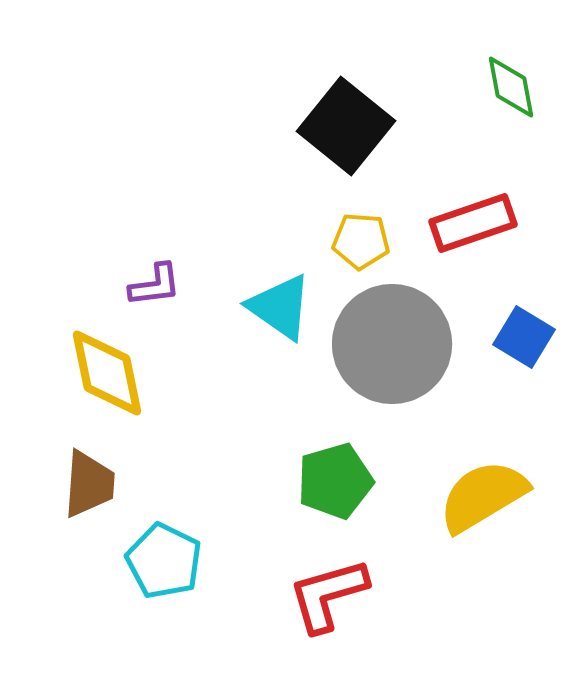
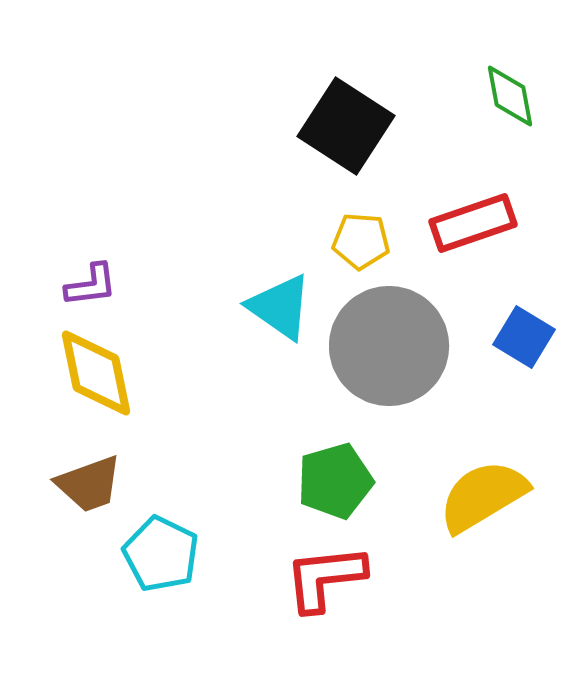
green diamond: moved 1 px left, 9 px down
black square: rotated 6 degrees counterclockwise
purple L-shape: moved 64 px left
gray circle: moved 3 px left, 2 px down
yellow diamond: moved 11 px left
brown trapezoid: rotated 66 degrees clockwise
cyan pentagon: moved 3 px left, 7 px up
red L-shape: moved 3 px left, 17 px up; rotated 10 degrees clockwise
